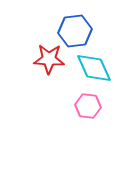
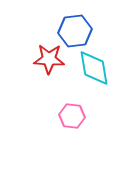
cyan diamond: rotated 15 degrees clockwise
pink hexagon: moved 16 px left, 10 px down
